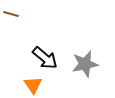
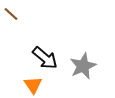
brown line: rotated 28 degrees clockwise
gray star: moved 2 px left, 2 px down; rotated 12 degrees counterclockwise
